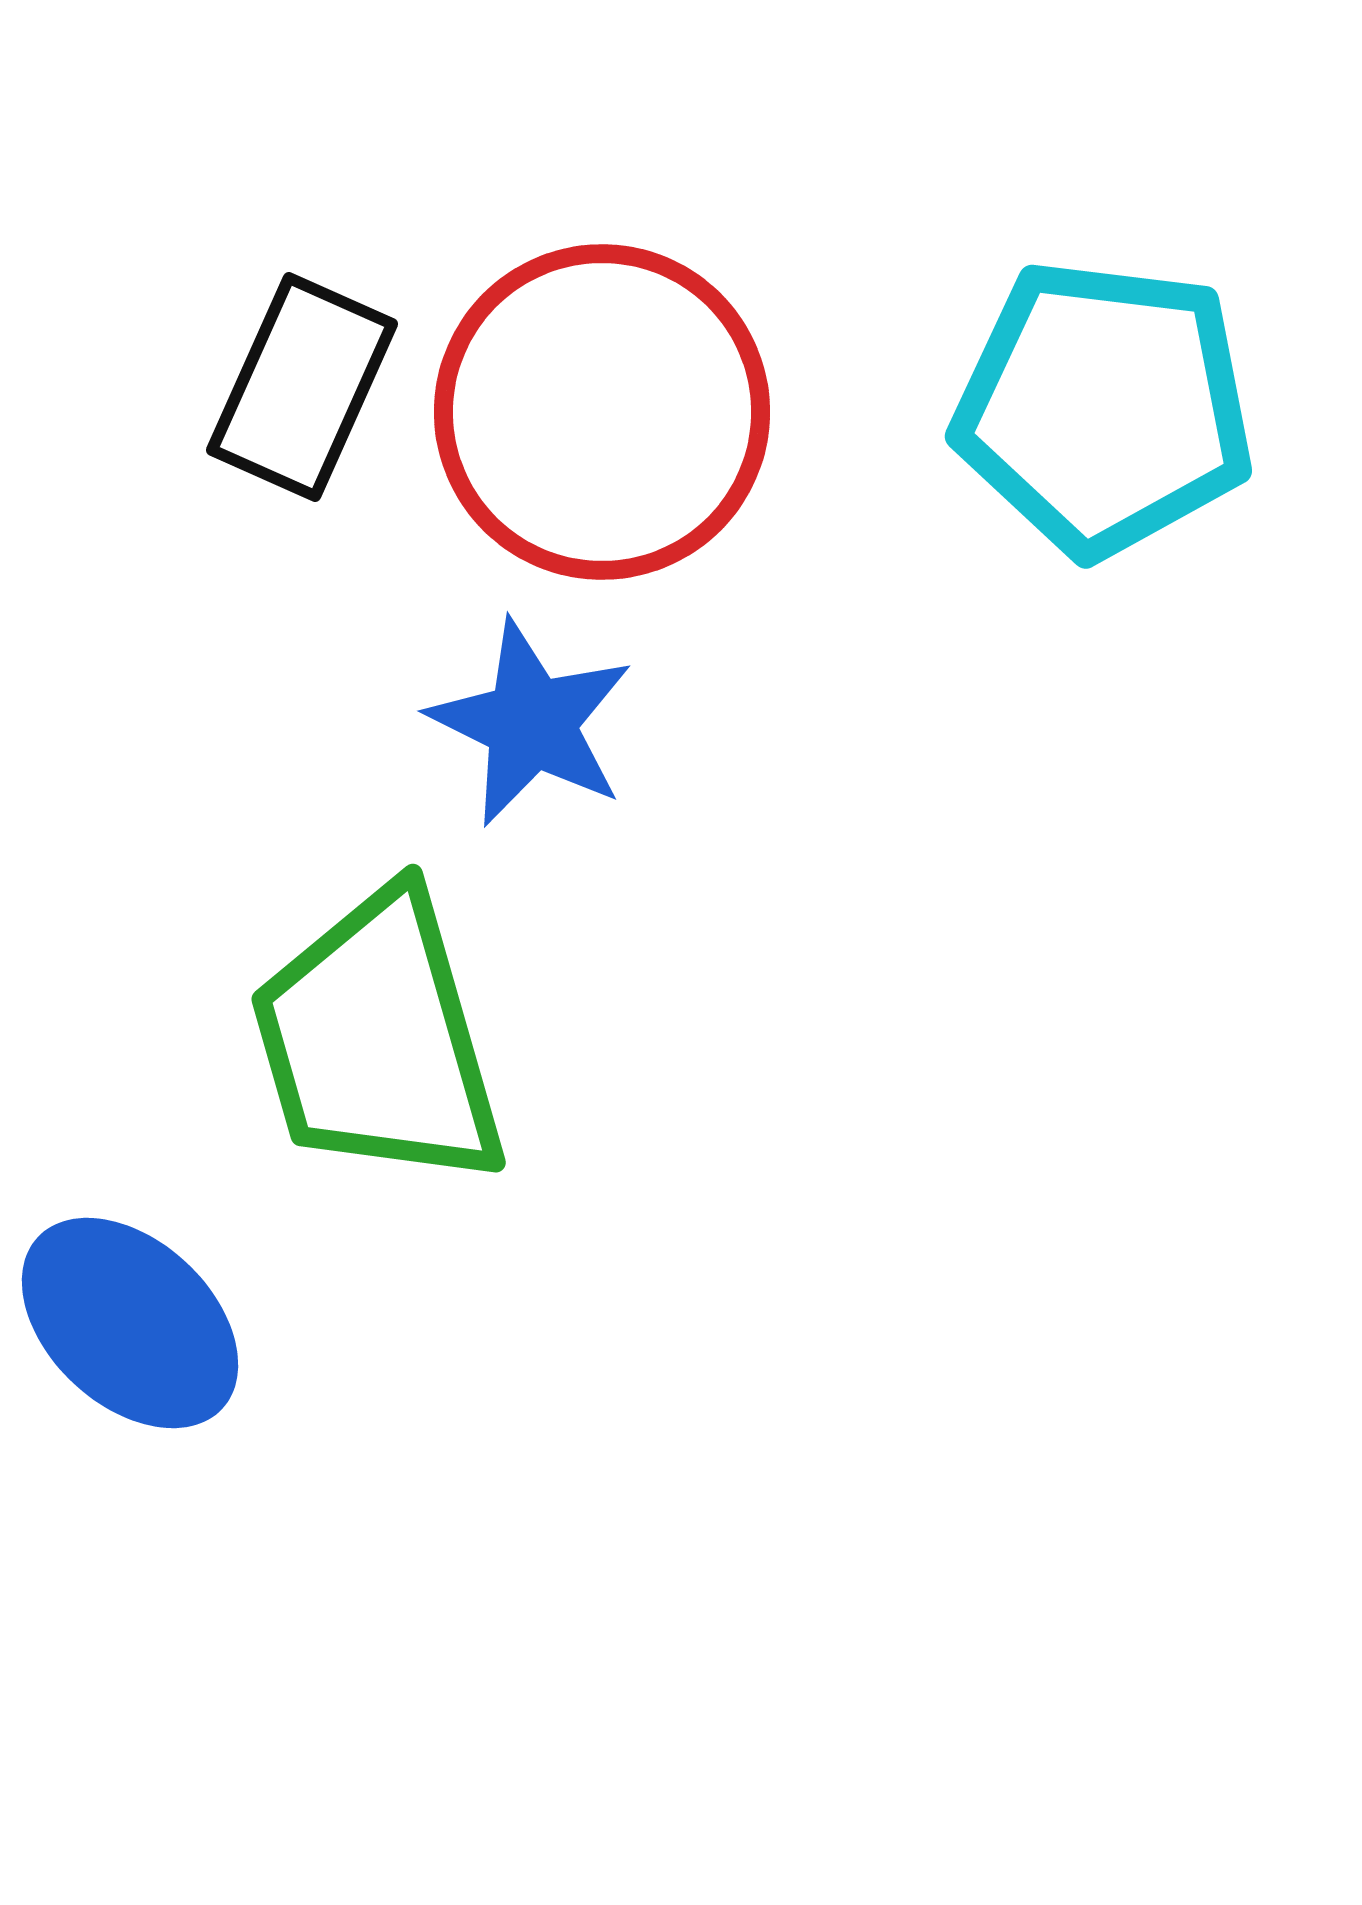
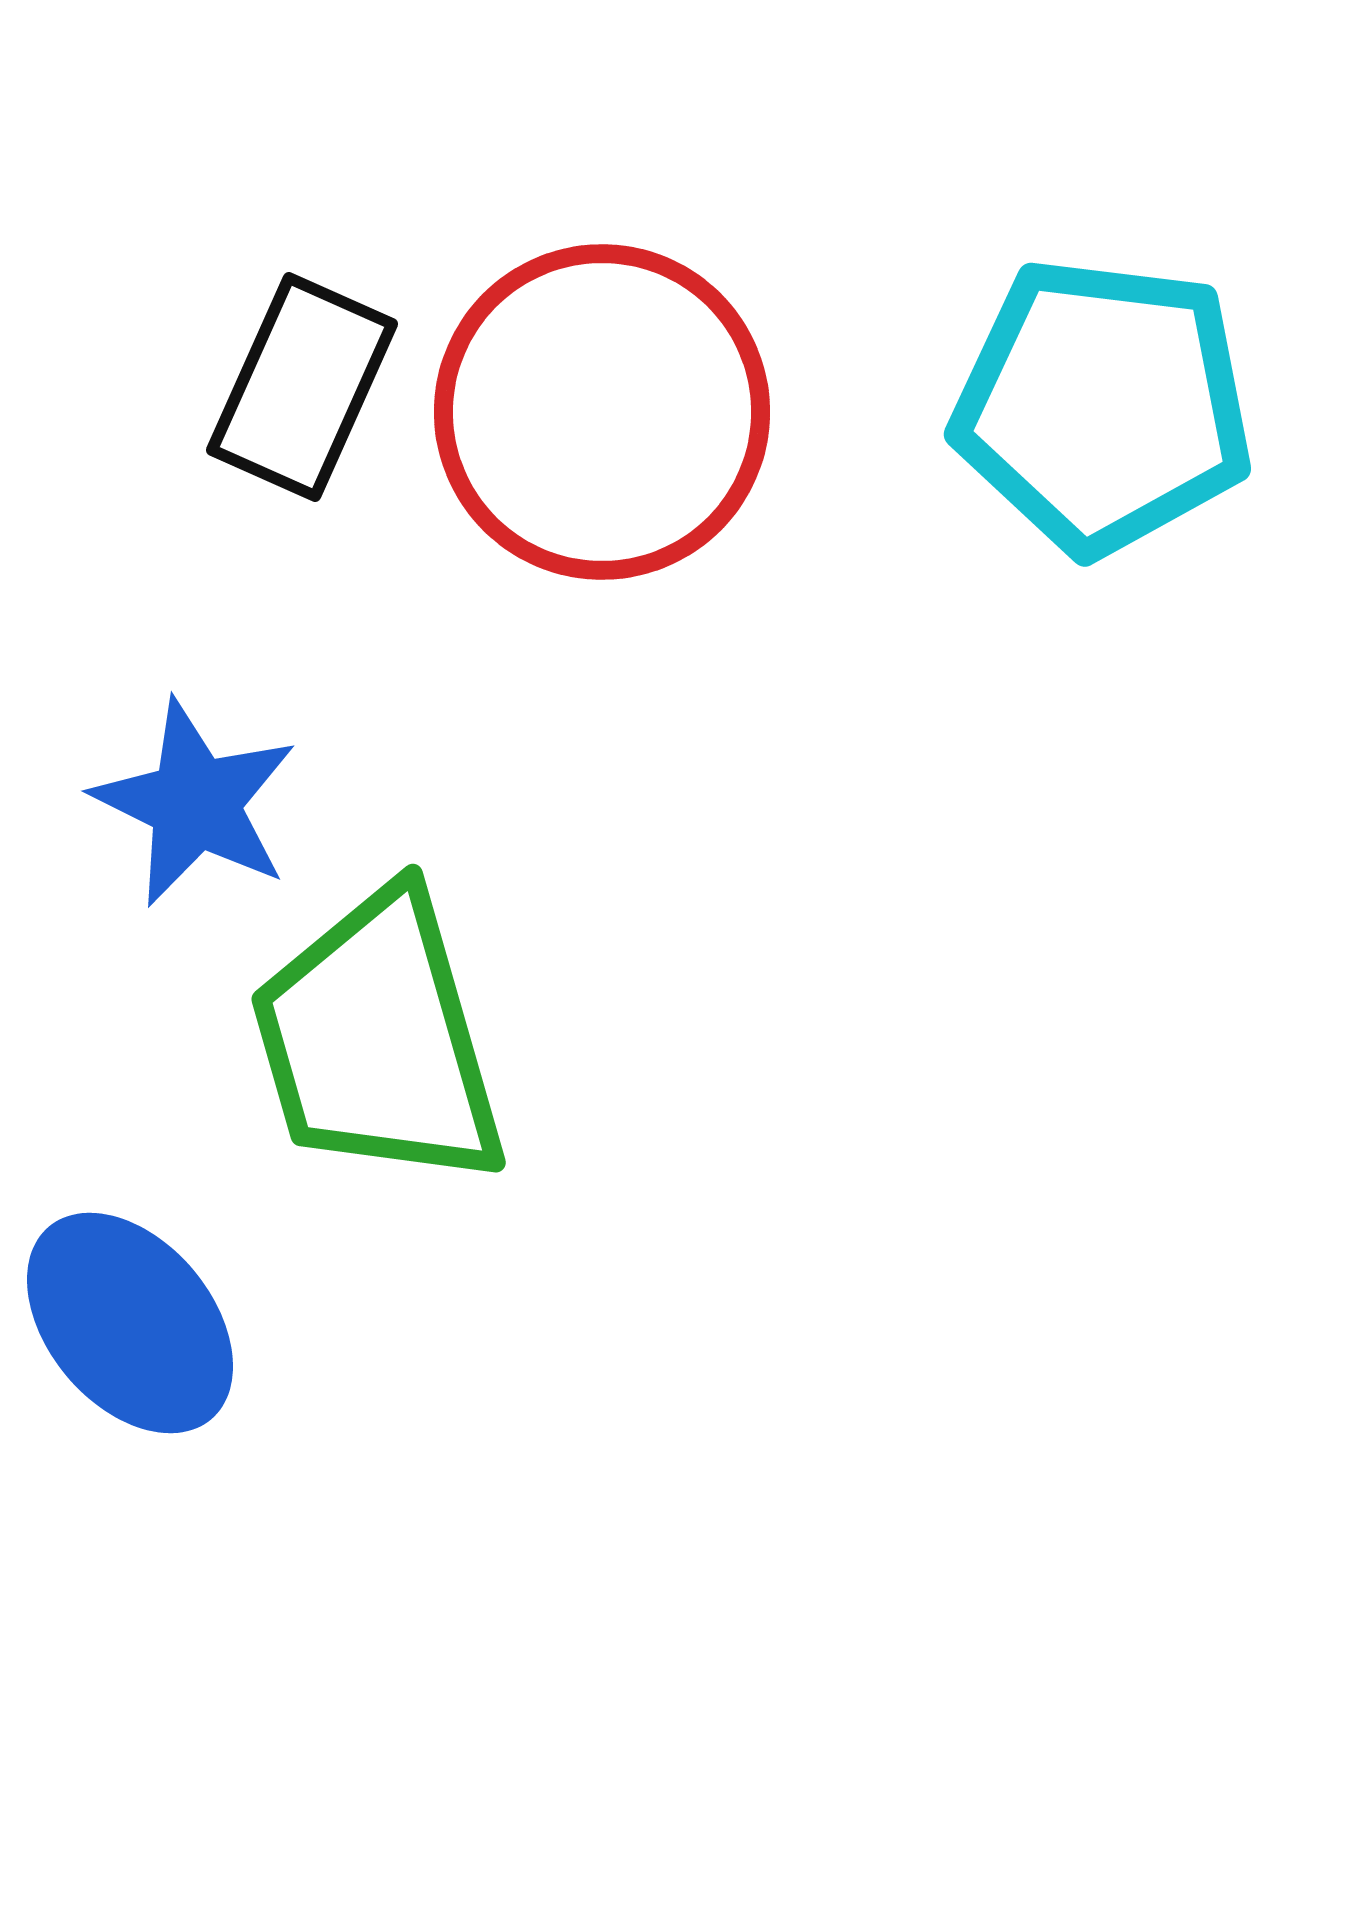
cyan pentagon: moved 1 px left, 2 px up
blue star: moved 336 px left, 80 px down
blue ellipse: rotated 7 degrees clockwise
